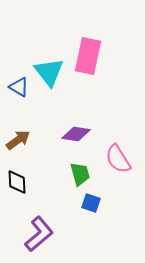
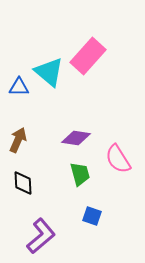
pink rectangle: rotated 30 degrees clockwise
cyan triangle: rotated 12 degrees counterclockwise
blue triangle: rotated 30 degrees counterclockwise
purple diamond: moved 4 px down
brown arrow: rotated 30 degrees counterclockwise
black diamond: moved 6 px right, 1 px down
blue square: moved 1 px right, 13 px down
purple L-shape: moved 2 px right, 2 px down
